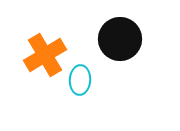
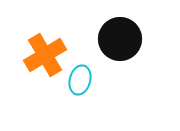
cyan ellipse: rotated 12 degrees clockwise
